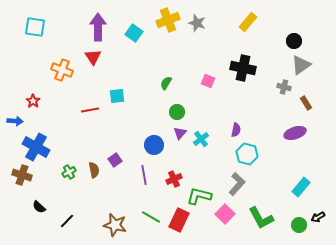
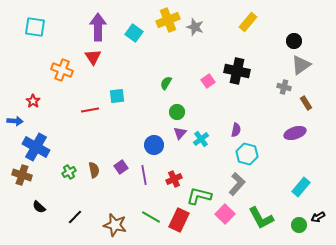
gray star at (197, 23): moved 2 px left, 4 px down
black cross at (243, 68): moved 6 px left, 3 px down
pink square at (208, 81): rotated 32 degrees clockwise
purple square at (115, 160): moved 6 px right, 7 px down
black line at (67, 221): moved 8 px right, 4 px up
